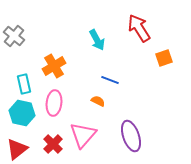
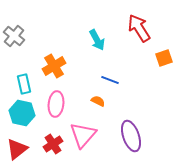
pink ellipse: moved 2 px right, 1 px down
red cross: rotated 12 degrees clockwise
